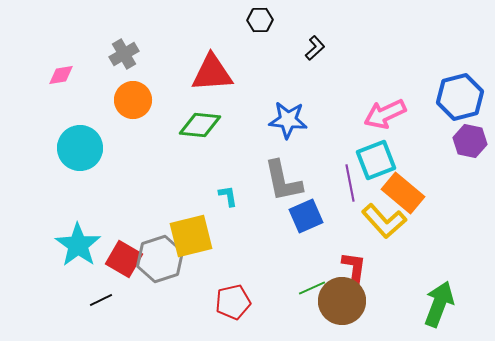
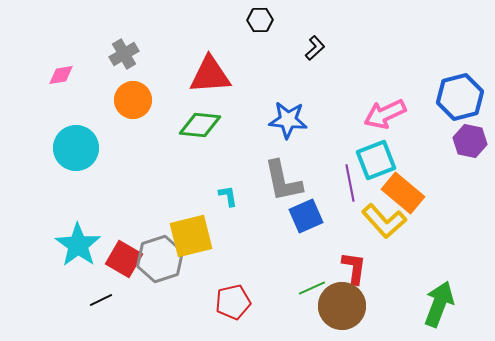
red triangle: moved 2 px left, 2 px down
cyan circle: moved 4 px left
brown circle: moved 5 px down
